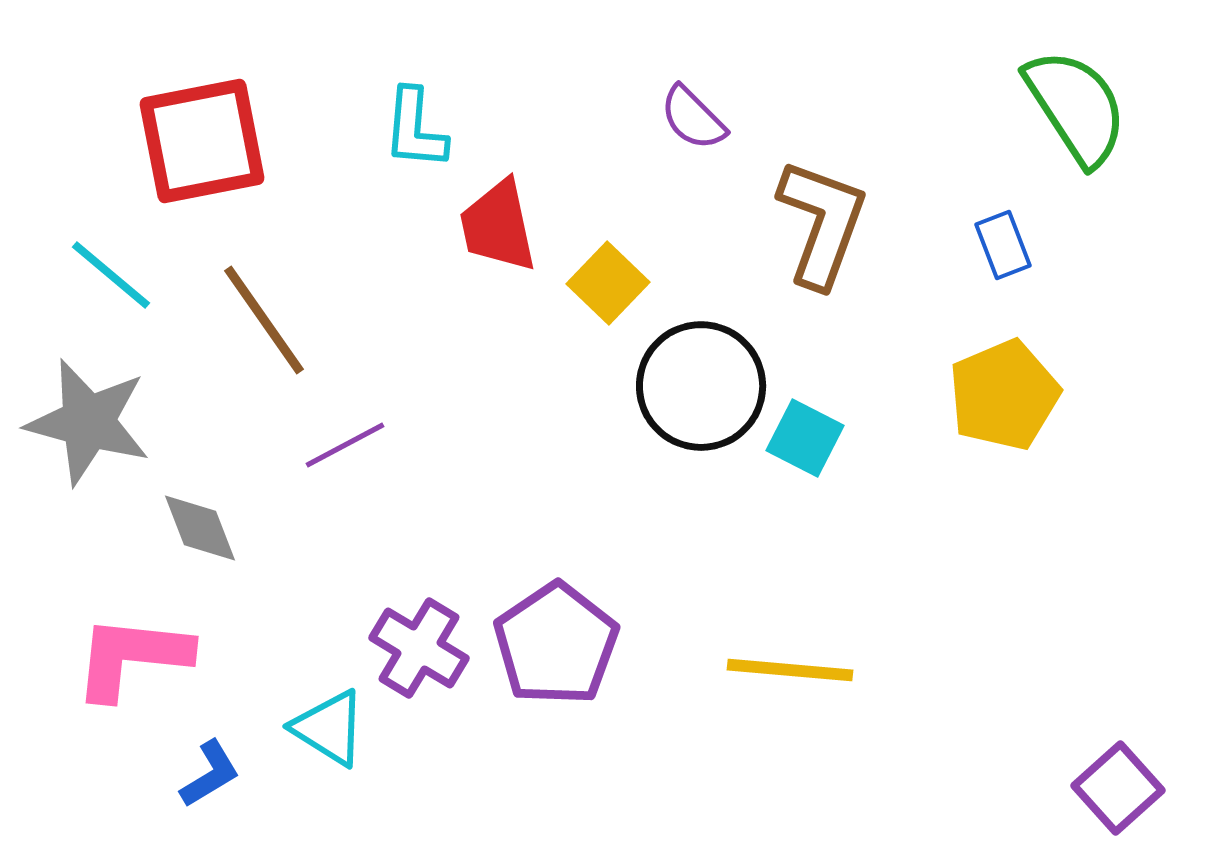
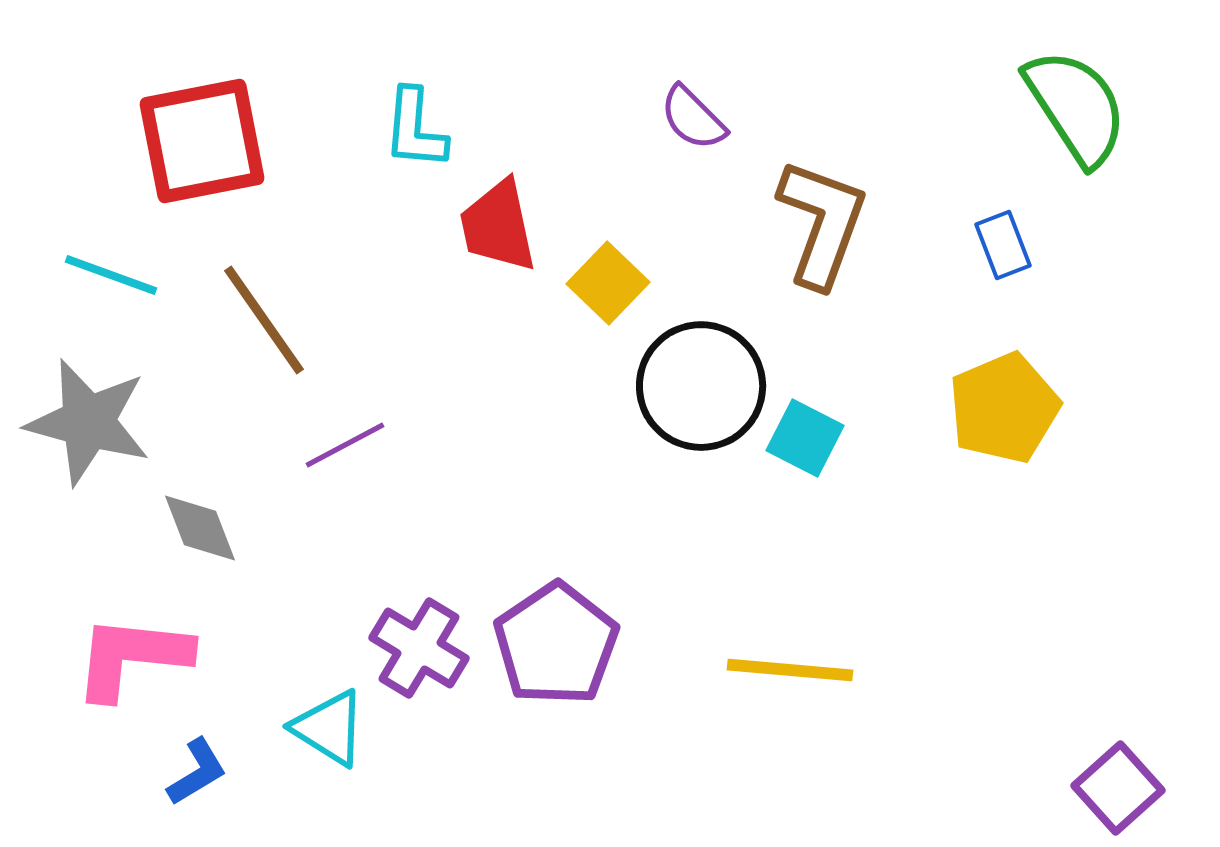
cyan line: rotated 20 degrees counterclockwise
yellow pentagon: moved 13 px down
blue L-shape: moved 13 px left, 2 px up
